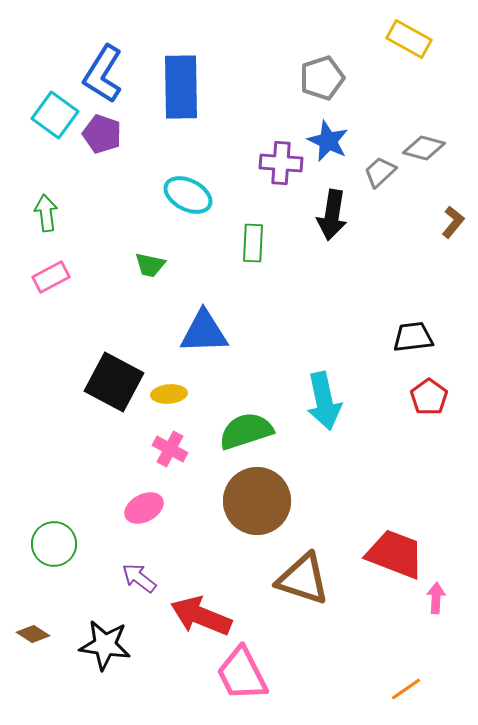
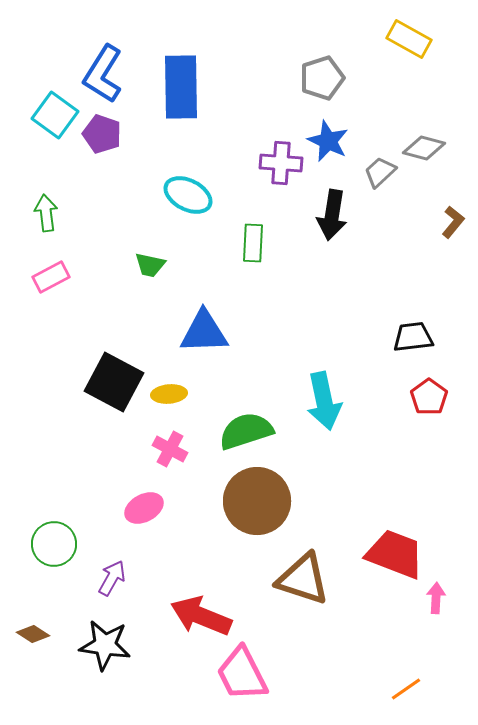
purple arrow: moved 27 px left; rotated 81 degrees clockwise
